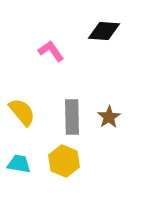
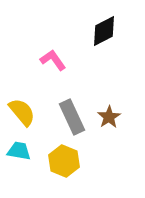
black diamond: rotated 32 degrees counterclockwise
pink L-shape: moved 2 px right, 9 px down
gray rectangle: rotated 24 degrees counterclockwise
cyan trapezoid: moved 13 px up
